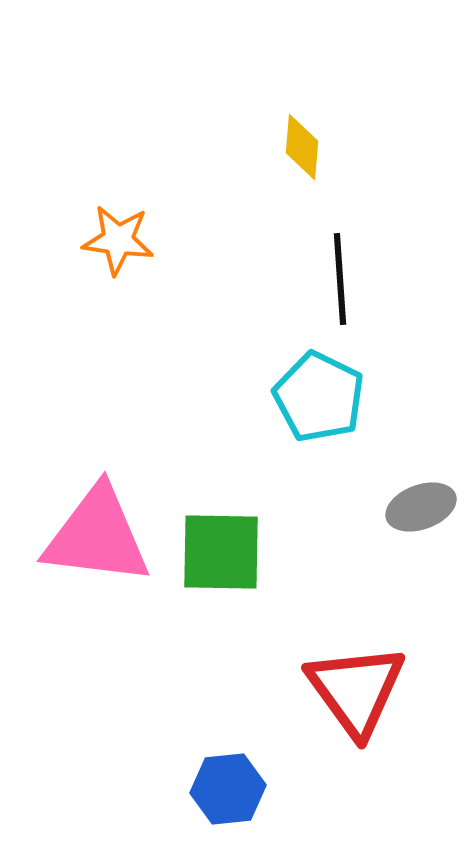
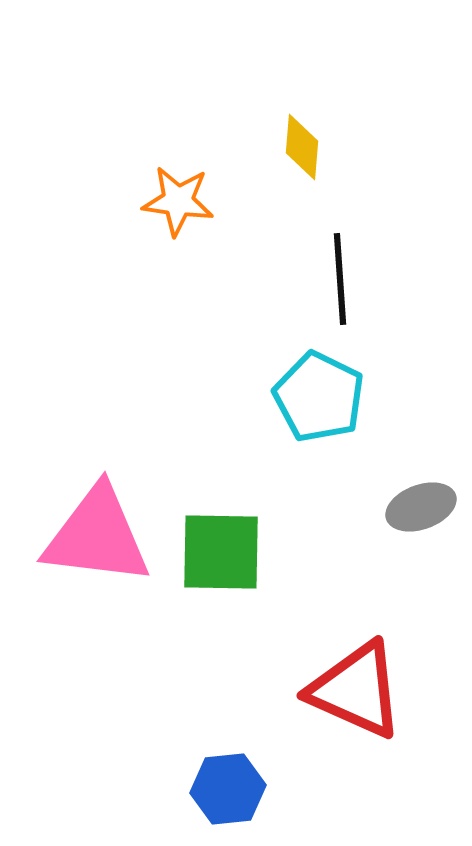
orange star: moved 60 px right, 39 px up
red triangle: rotated 30 degrees counterclockwise
